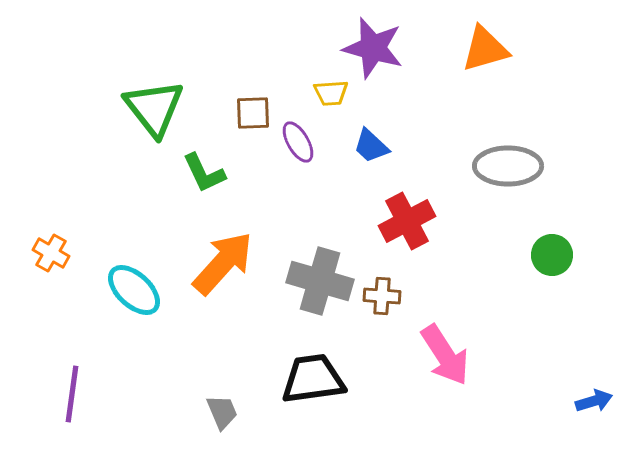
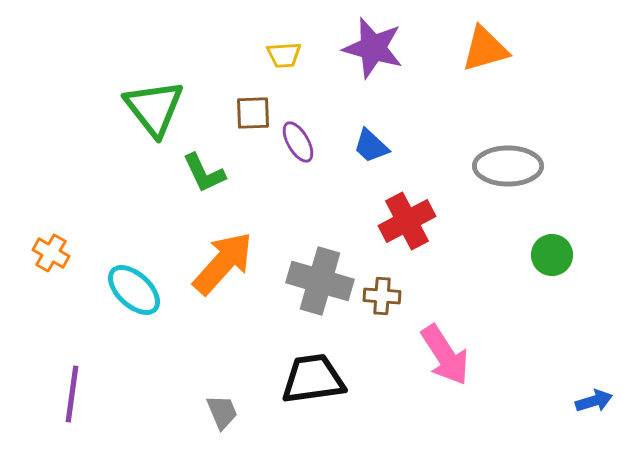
yellow trapezoid: moved 47 px left, 38 px up
